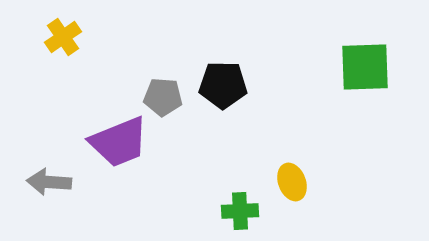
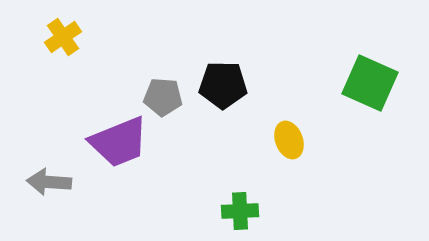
green square: moved 5 px right, 16 px down; rotated 26 degrees clockwise
yellow ellipse: moved 3 px left, 42 px up
